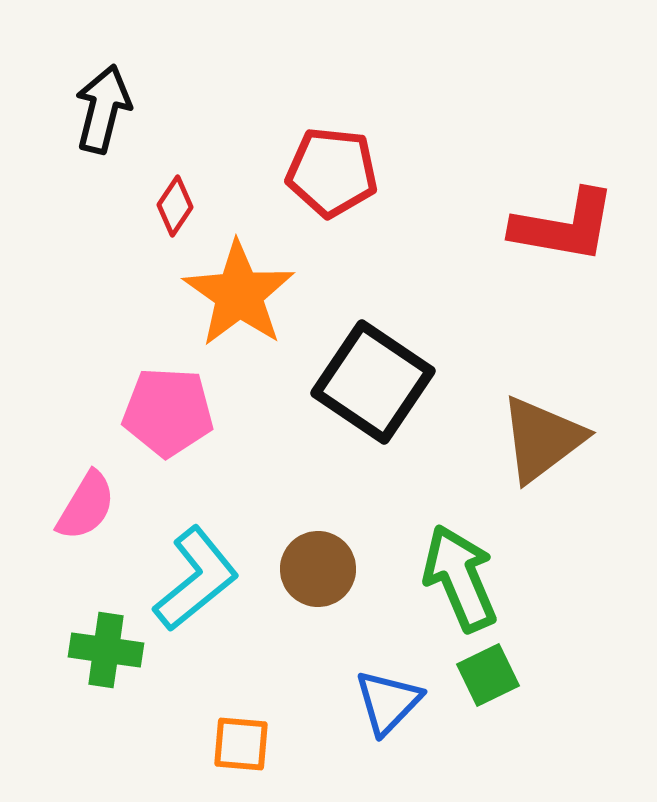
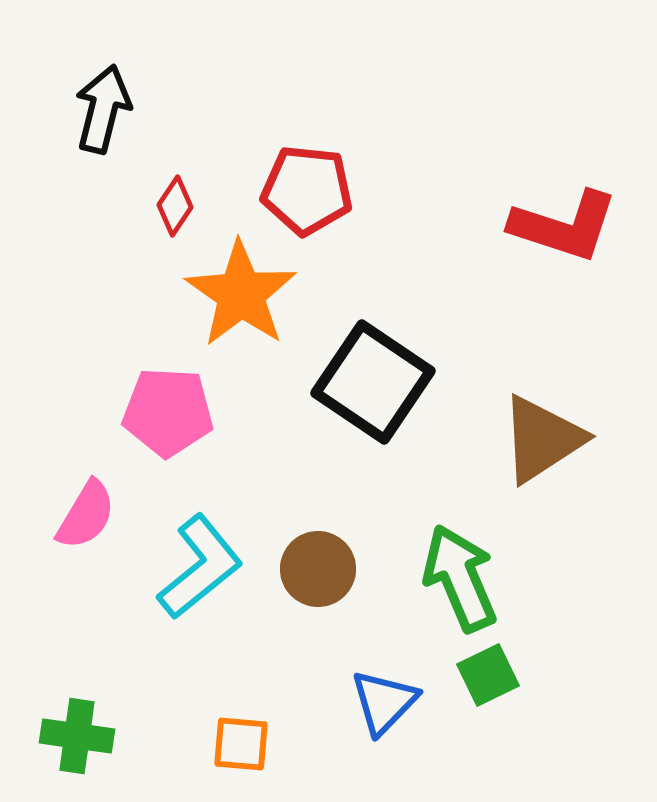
red pentagon: moved 25 px left, 18 px down
red L-shape: rotated 8 degrees clockwise
orange star: moved 2 px right
brown triangle: rotated 4 degrees clockwise
pink semicircle: moved 9 px down
cyan L-shape: moved 4 px right, 12 px up
green cross: moved 29 px left, 86 px down
blue triangle: moved 4 px left
